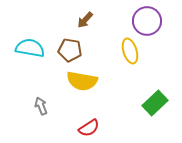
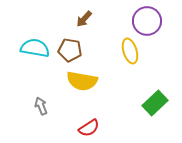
brown arrow: moved 1 px left, 1 px up
cyan semicircle: moved 5 px right
